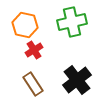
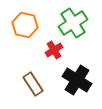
green cross: moved 1 px right, 1 px down; rotated 20 degrees counterclockwise
red cross: moved 20 px right
black cross: rotated 20 degrees counterclockwise
